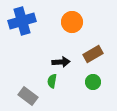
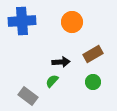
blue cross: rotated 12 degrees clockwise
green semicircle: rotated 32 degrees clockwise
